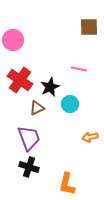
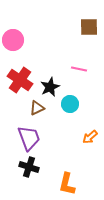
orange arrow: rotated 28 degrees counterclockwise
